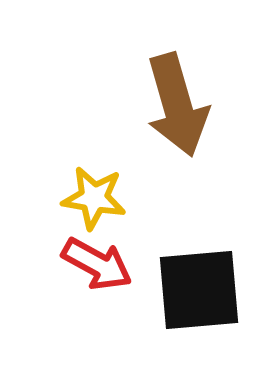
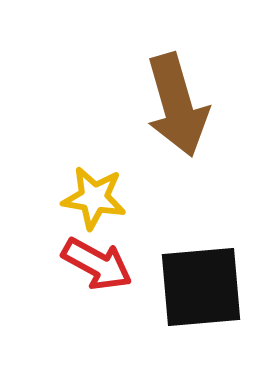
black square: moved 2 px right, 3 px up
